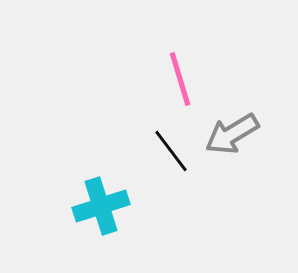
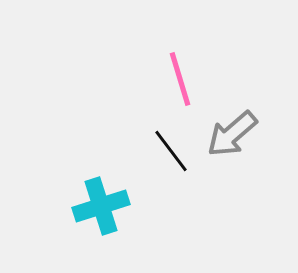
gray arrow: rotated 10 degrees counterclockwise
